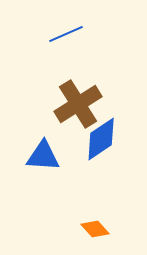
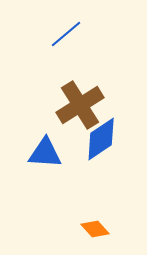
blue line: rotated 16 degrees counterclockwise
brown cross: moved 2 px right, 1 px down
blue triangle: moved 2 px right, 3 px up
